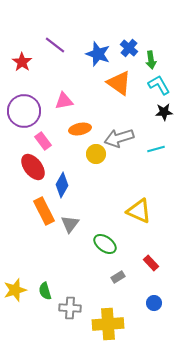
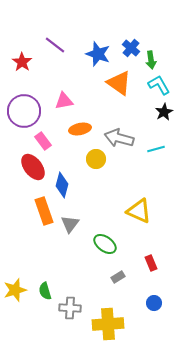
blue cross: moved 2 px right
black star: rotated 24 degrees counterclockwise
gray arrow: rotated 32 degrees clockwise
yellow circle: moved 5 px down
blue diamond: rotated 15 degrees counterclockwise
orange rectangle: rotated 8 degrees clockwise
red rectangle: rotated 21 degrees clockwise
